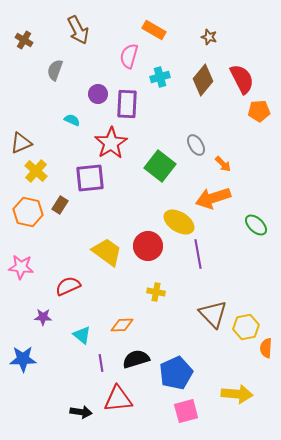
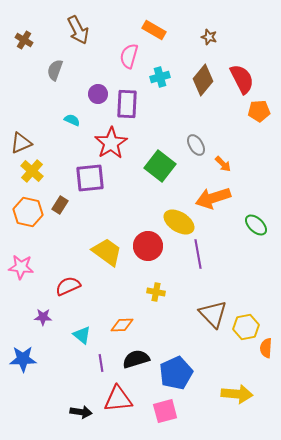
yellow cross at (36, 171): moved 4 px left
pink square at (186, 411): moved 21 px left
